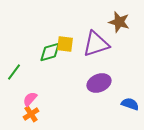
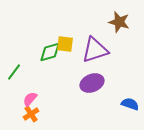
purple triangle: moved 1 px left, 6 px down
purple ellipse: moved 7 px left
